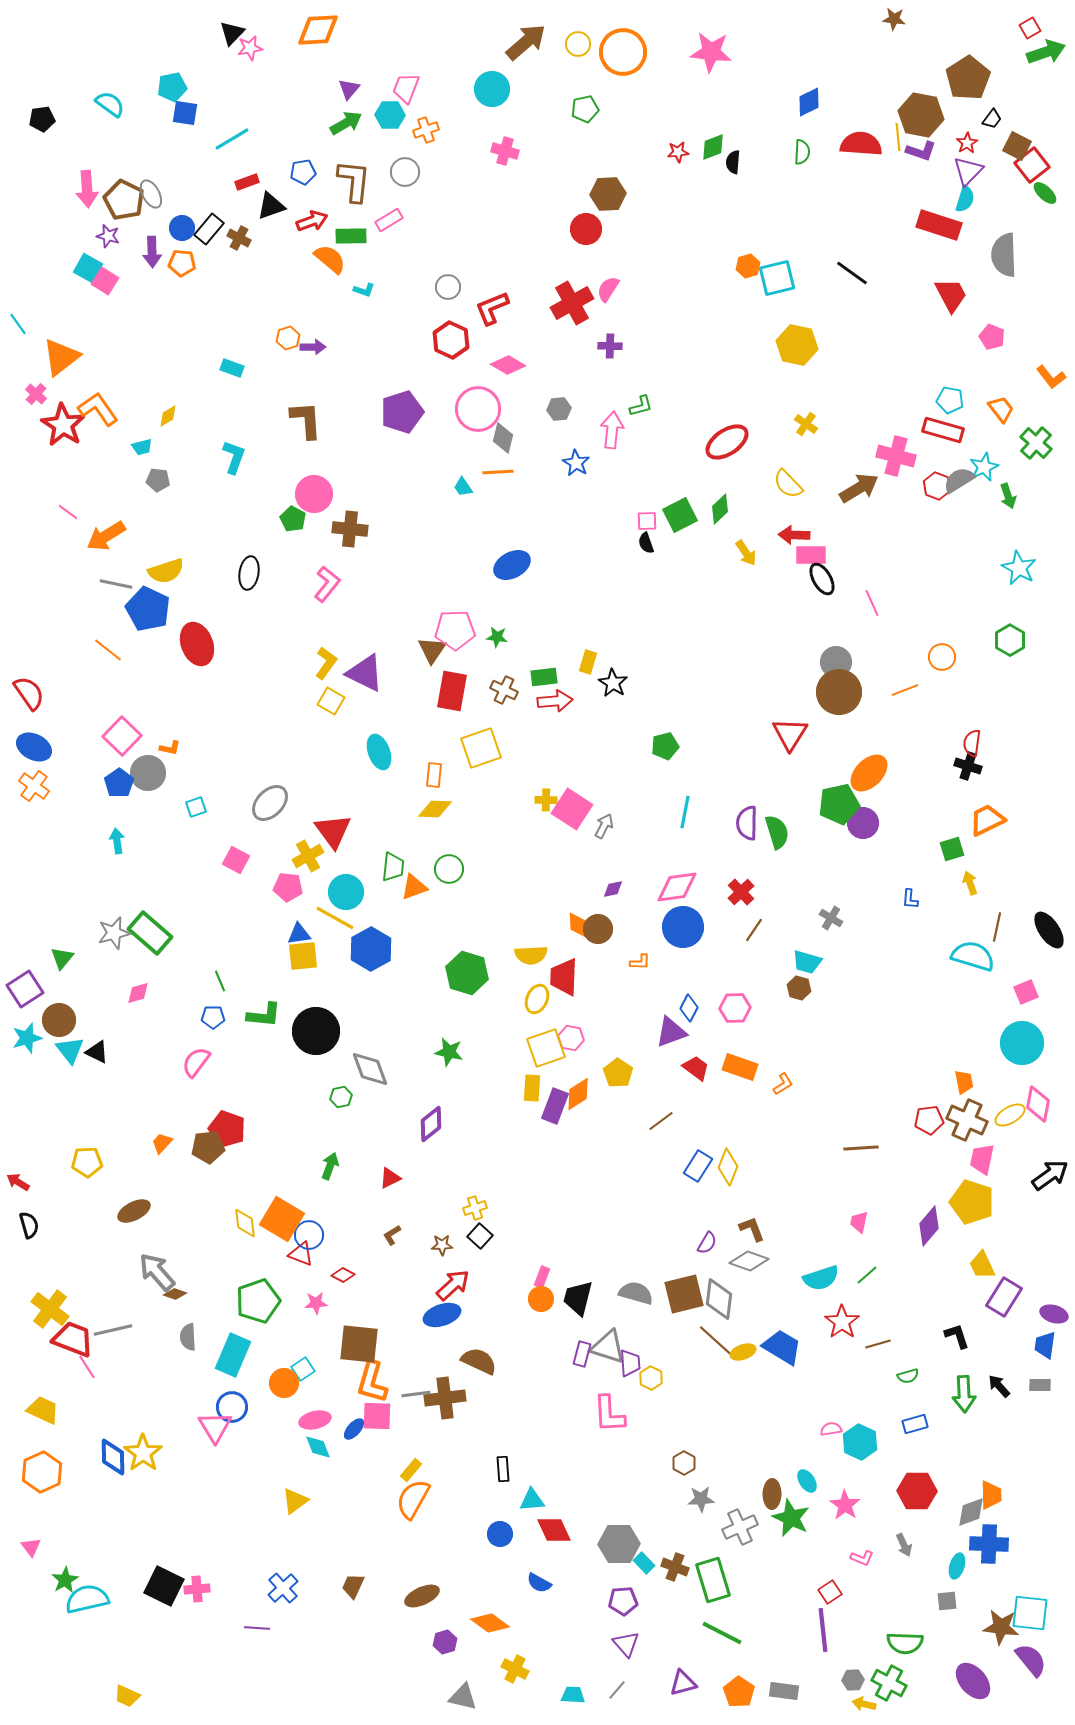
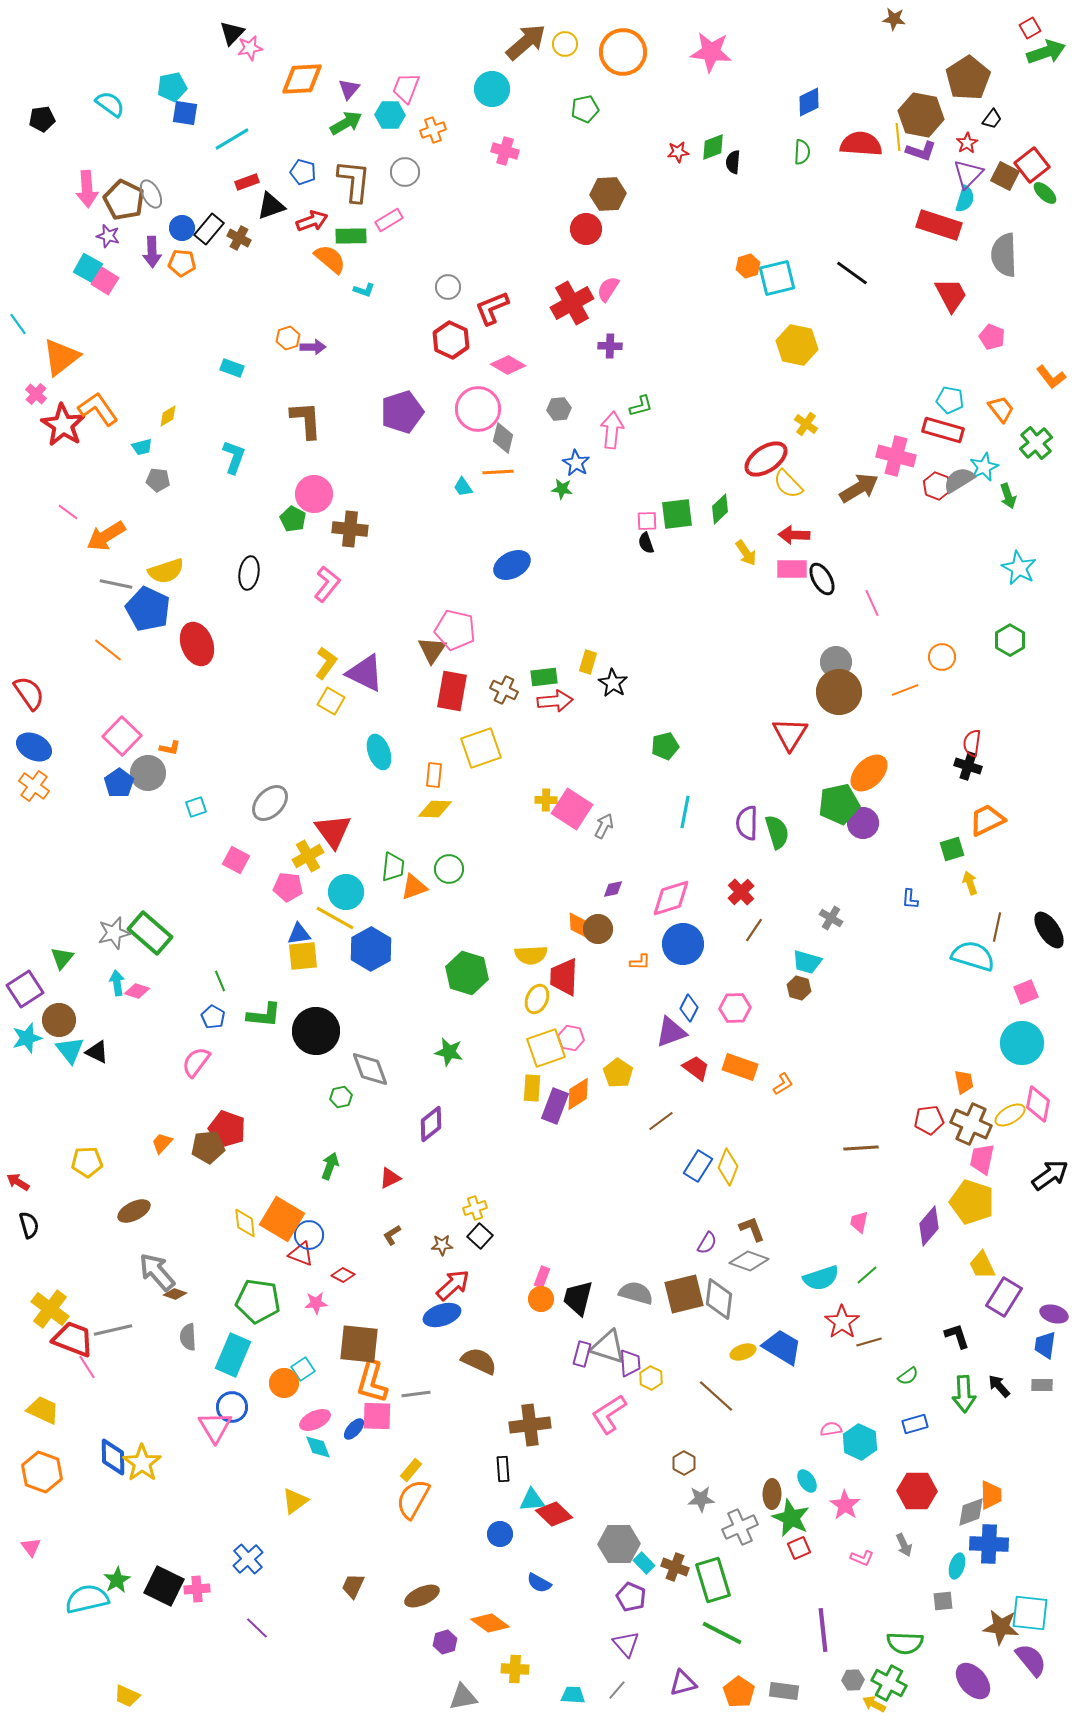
orange diamond at (318, 30): moved 16 px left, 49 px down
yellow circle at (578, 44): moved 13 px left
orange cross at (426, 130): moved 7 px right
brown square at (1017, 146): moved 12 px left, 30 px down
purple triangle at (968, 171): moved 3 px down
blue pentagon at (303, 172): rotated 25 degrees clockwise
red ellipse at (727, 442): moved 39 px right, 17 px down
green cross at (1036, 443): rotated 8 degrees clockwise
green square at (680, 515): moved 3 px left, 1 px up; rotated 20 degrees clockwise
pink rectangle at (811, 555): moved 19 px left, 14 px down
pink pentagon at (455, 630): rotated 15 degrees clockwise
green star at (497, 637): moved 65 px right, 148 px up
cyan arrow at (117, 841): moved 142 px down
pink diamond at (677, 887): moved 6 px left, 11 px down; rotated 9 degrees counterclockwise
blue circle at (683, 927): moved 17 px down
pink diamond at (138, 993): moved 1 px left, 2 px up; rotated 35 degrees clockwise
blue pentagon at (213, 1017): rotated 30 degrees clockwise
brown cross at (967, 1120): moved 4 px right, 4 px down
green pentagon at (258, 1301): rotated 27 degrees clockwise
brown line at (716, 1341): moved 55 px down
brown line at (878, 1344): moved 9 px left, 2 px up
green semicircle at (908, 1376): rotated 20 degrees counterclockwise
gray rectangle at (1040, 1385): moved 2 px right
brown cross at (445, 1398): moved 85 px right, 27 px down
pink L-shape at (609, 1414): rotated 60 degrees clockwise
pink ellipse at (315, 1420): rotated 12 degrees counterclockwise
yellow star at (143, 1453): moved 1 px left, 10 px down
orange hexagon at (42, 1472): rotated 15 degrees counterclockwise
red diamond at (554, 1530): moved 16 px up; rotated 21 degrees counterclockwise
green star at (65, 1580): moved 52 px right
blue cross at (283, 1588): moved 35 px left, 29 px up
red square at (830, 1592): moved 31 px left, 44 px up; rotated 10 degrees clockwise
purple pentagon at (623, 1601): moved 8 px right, 4 px up; rotated 28 degrees clockwise
gray square at (947, 1601): moved 4 px left
purple line at (257, 1628): rotated 40 degrees clockwise
yellow cross at (515, 1669): rotated 24 degrees counterclockwise
gray triangle at (463, 1697): rotated 24 degrees counterclockwise
yellow arrow at (864, 1704): moved 10 px right; rotated 15 degrees clockwise
